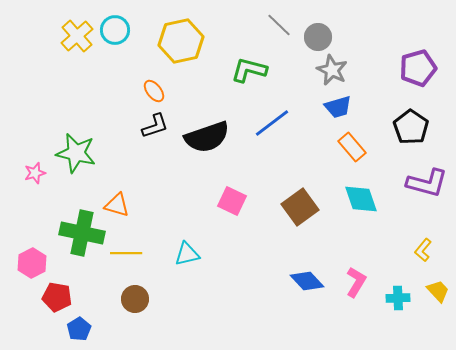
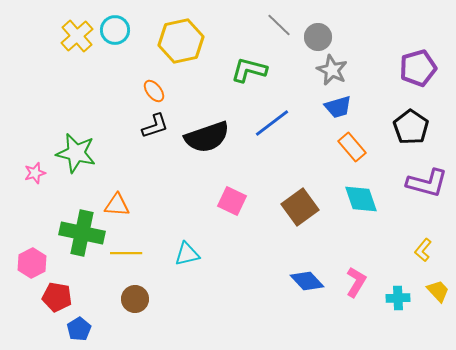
orange triangle: rotated 12 degrees counterclockwise
